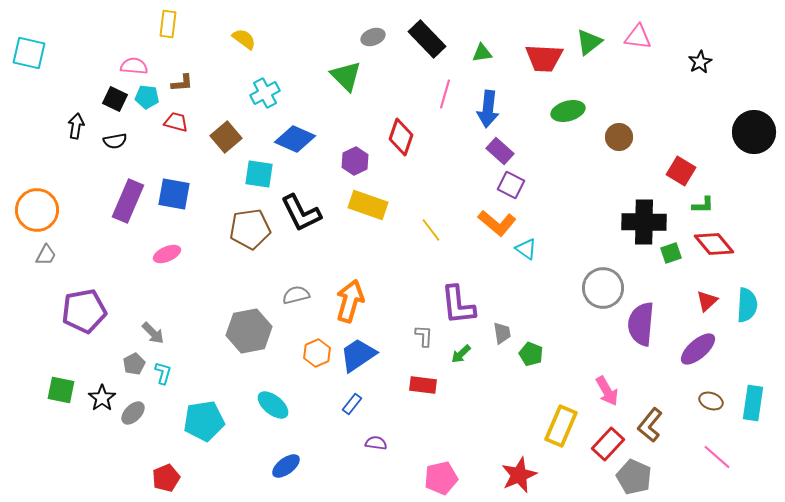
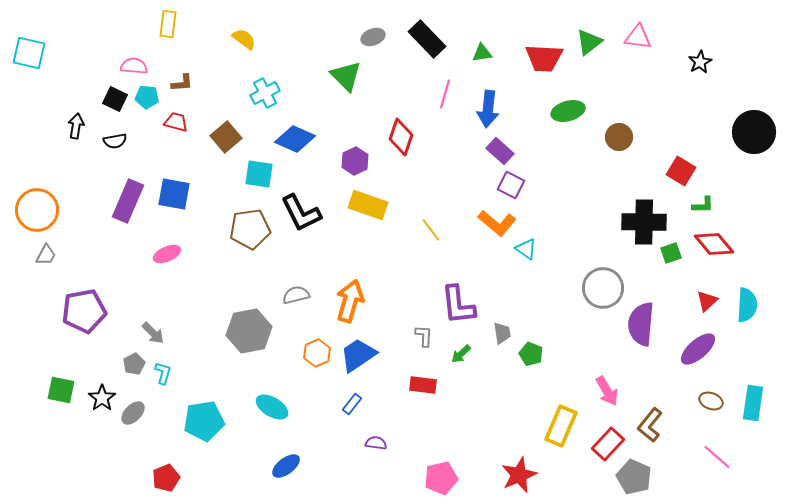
cyan ellipse at (273, 405): moved 1 px left, 2 px down; rotated 8 degrees counterclockwise
